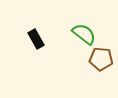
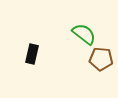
black rectangle: moved 4 px left, 15 px down; rotated 42 degrees clockwise
